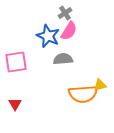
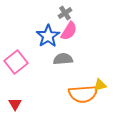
blue star: rotated 15 degrees clockwise
pink square: rotated 30 degrees counterclockwise
